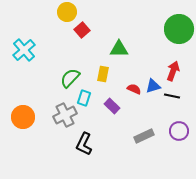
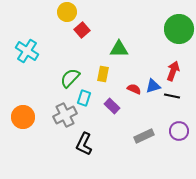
cyan cross: moved 3 px right, 1 px down; rotated 15 degrees counterclockwise
